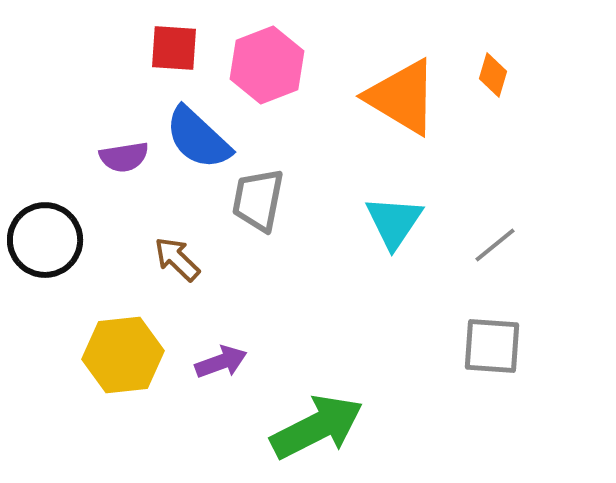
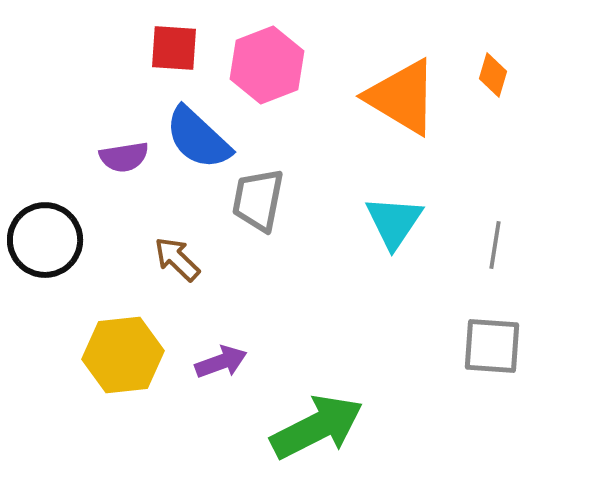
gray line: rotated 42 degrees counterclockwise
